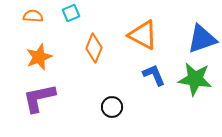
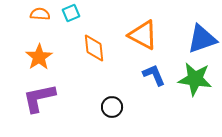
orange semicircle: moved 7 px right, 2 px up
orange diamond: rotated 28 degrees counterclockwise
orange star: rotated 12 degrees counterclockwise
